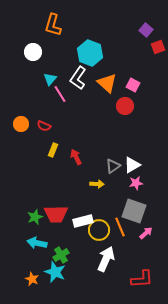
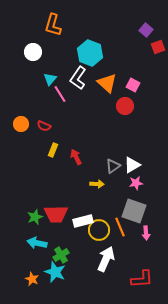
pink arrow: rotated 128 degrees clockwise
